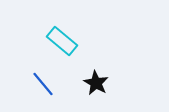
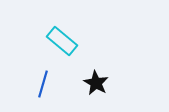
blue line: rotated 56 degrees clockwise
